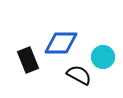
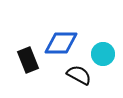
cyan circle: moved 3 px up
